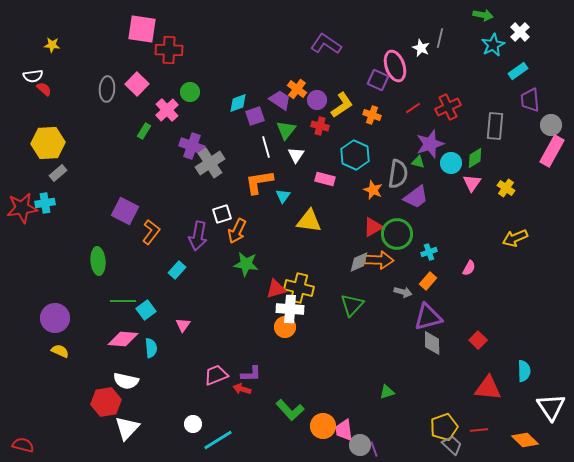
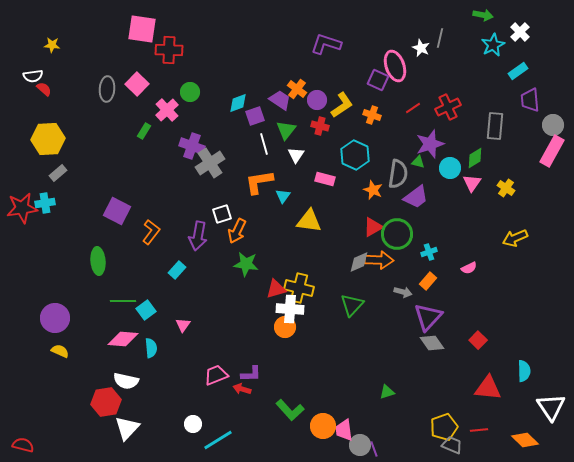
purple L-shape at (326, 44): rotated 16 degrees counterclockwise
gray circle at (551, 125): moved 2 px right
yellow hexagon at (48, 143): moved 4 px up
white line at (266, 147): moved 2 px left, 3 px up
cyan circle at (451, 163): moved 1 px left, 5 px down
purple square at (125, 211): moved 8 px left
pink semicircle at (469, 268): rotated 35 degrees clockwise
purple triangle at (428, 317): rotated 32 degrees counterclockwise
gray diamond at (432, 343): rotated 35 degrees counterclockwise
gray trapezoid at (452, 445): rotated 20 degrees counterclockwise
